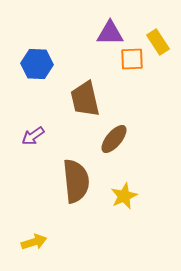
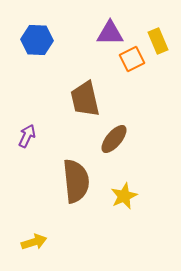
yellow rectangle: moved 1 px up; rotated 10 degrees clockwise
orange square: rotated 25 degrees counterclockwise
blue hexagon: moved 24 px up
purple arrow: moved 6 px left; rotated 150 degrees clockwise
